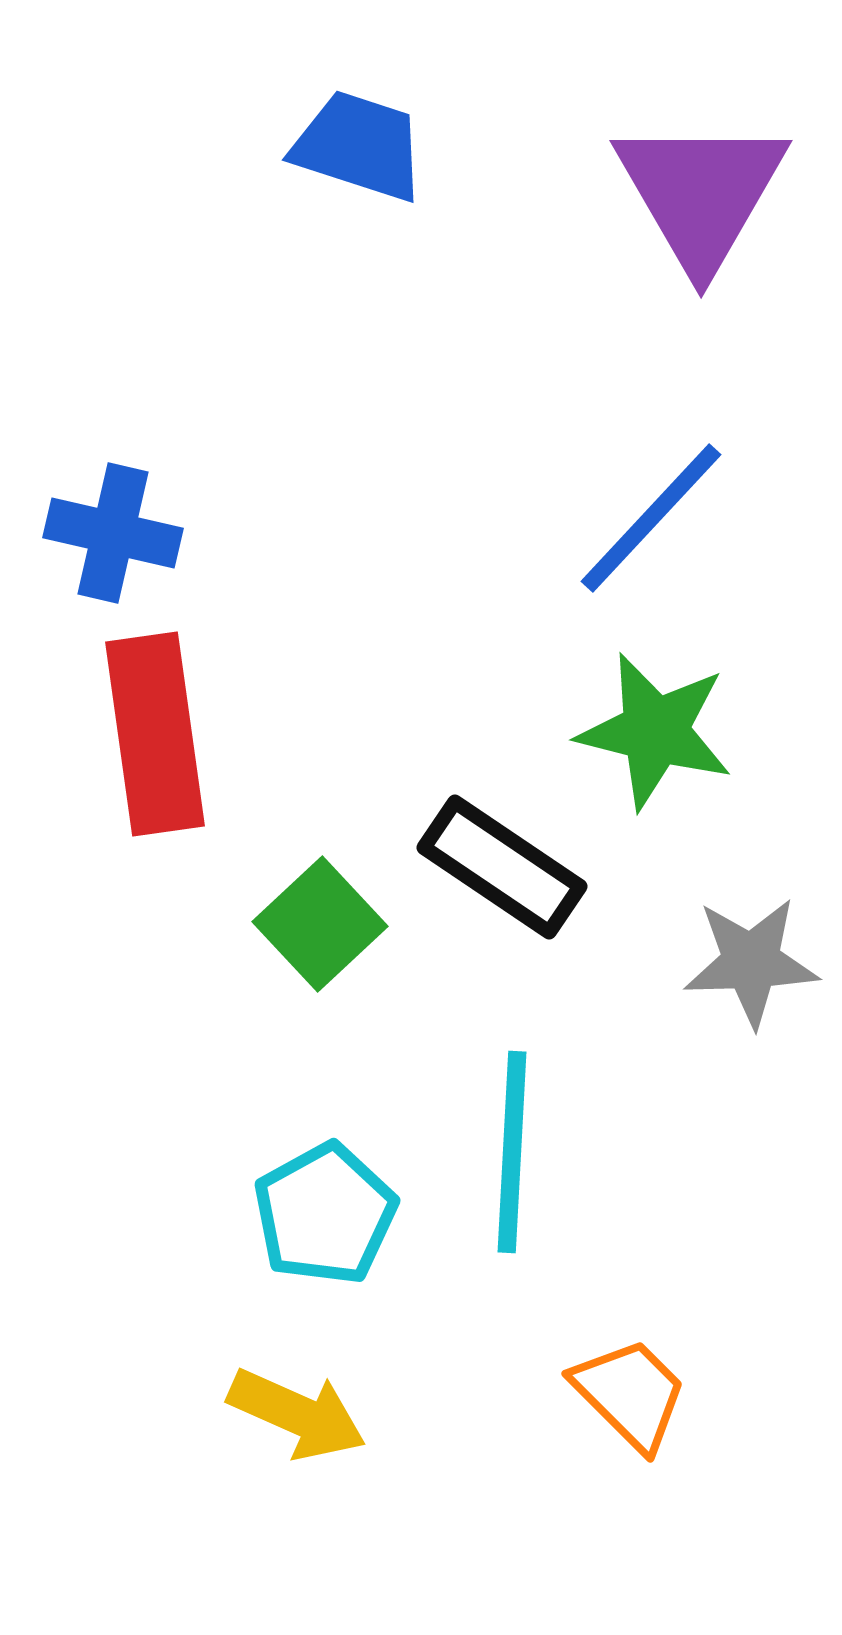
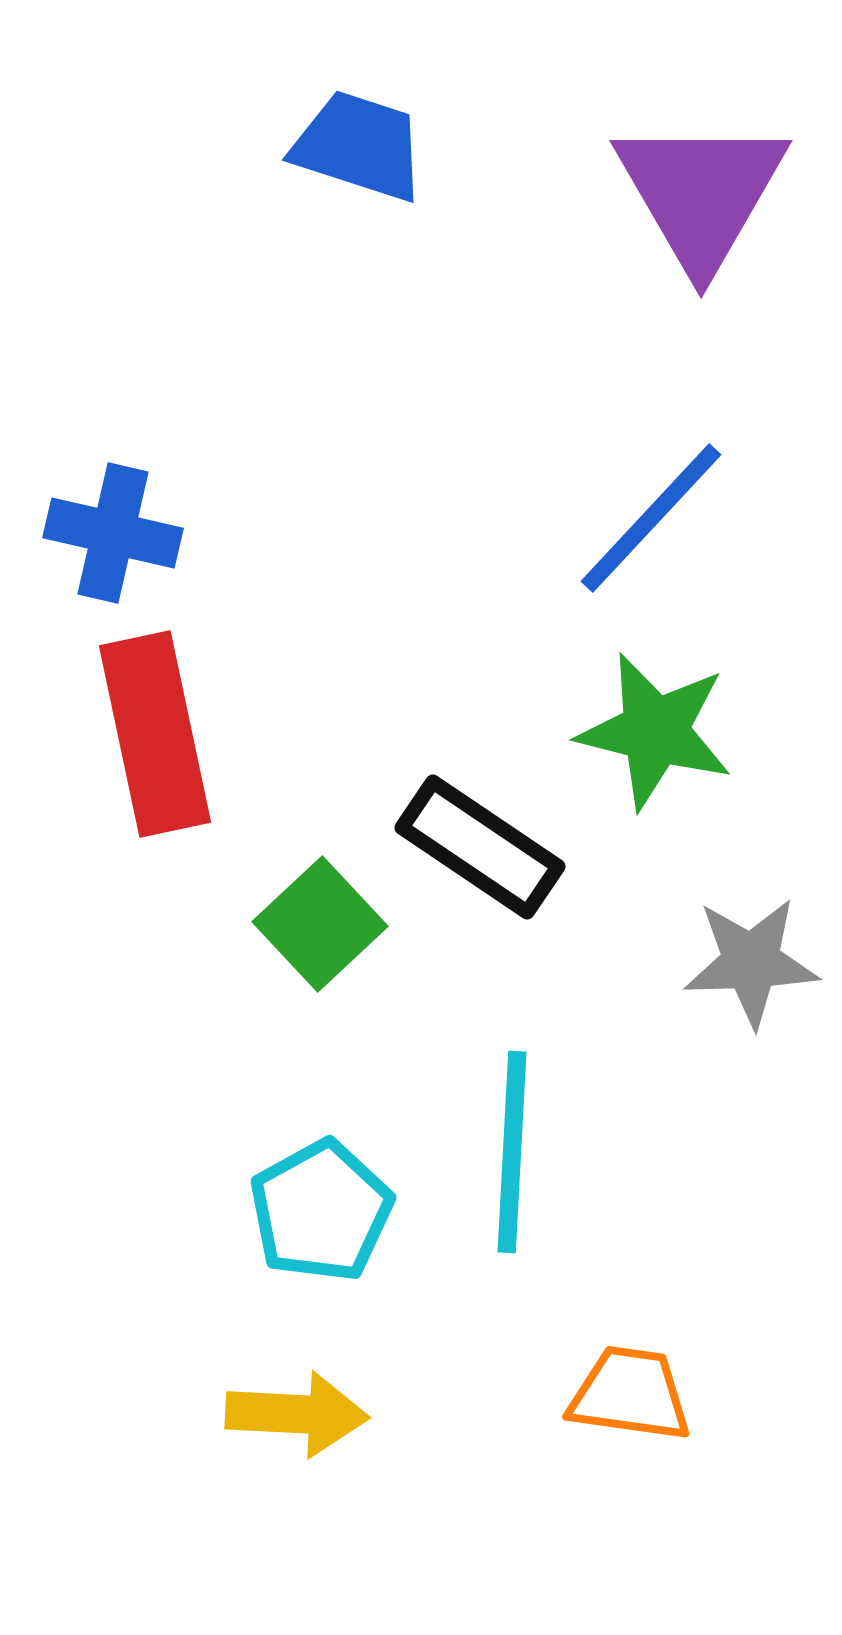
red rectangle: rotated 4 degrees counterclockwise
black rectangle: moved 22 px left, 20 px up
cyan pentagon: moved 4 px left, 3 px up
orange trapezoid: rotated 37 degrees counterclockwise
yellow arrow: rotated 21 degrees counterclockwise
